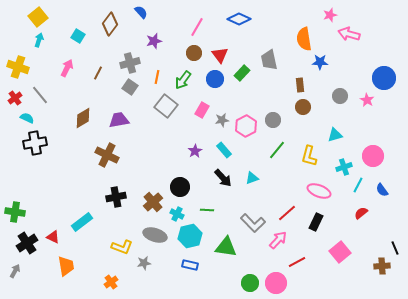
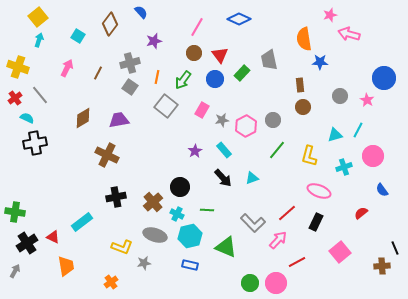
cyan line at (358, 185): moved 55 px up
green triangle at (226, 247): rotated 15 degrees clockwise
